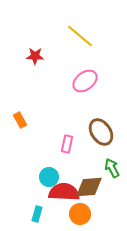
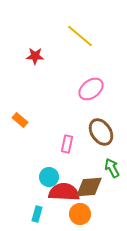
pink ellipse: moved 6 px right, 8 px down
orange rectangle: rotated 21 degrees counterclockwise
